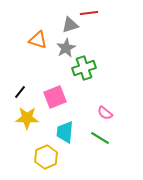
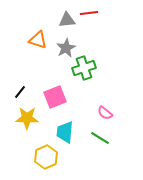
gray triangle: moved 3 px left, 5 px up; rotated 12 degrees clockwise
